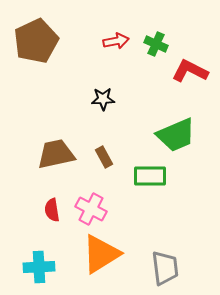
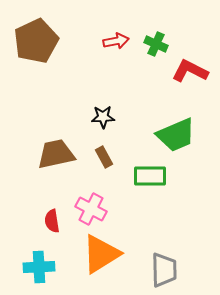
black star: moved 18 px down
red semicircle: moved 11 px down
gray trapezoid: moved 1 px left, 2 px down; rotated 6 degrees clockwise
